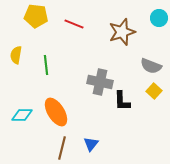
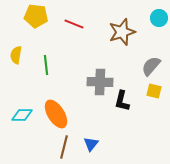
gray semicircle: rotated 110 degrees clockwise
gray cross: rotated 10 degrees counterclockwise
yellow square: rotated 28 degrees counterclockwise
black L-shape: rotated 15 degrees clockwise
orange ellipse: moved 2 px down
brown line: moved 2 px right, 1 px up
